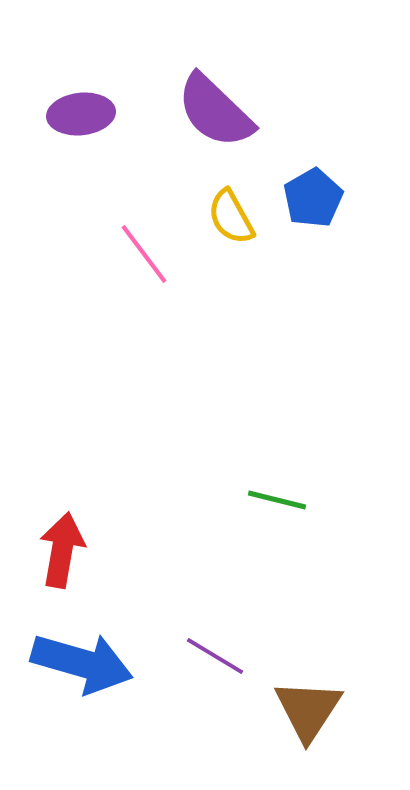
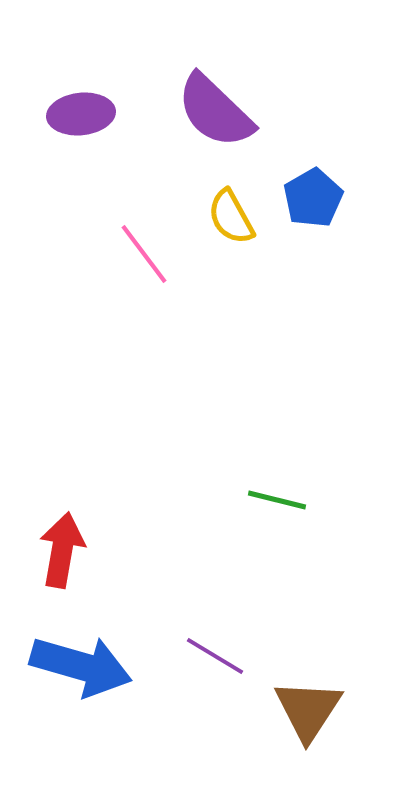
blue arrow: moved 1 px left, 3 px down
